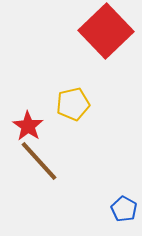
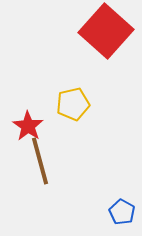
red square: rotated 4 degrees counterclockwise
brown line: moved 1 px right; rotated 27 degrees clockwise
blue pentagon: moved 2 px left, 3 px down
